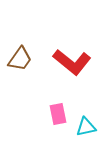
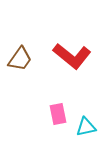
red L-shape: moved 6 px up
